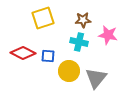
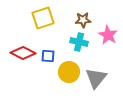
pink star: rotated 18 degrees clockwise
yellow circle: moved 1 px down
